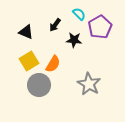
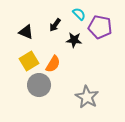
purple pentagon: rotated 30 degrees counterclockwise
gray star: moved 2 px left, 13 px down
